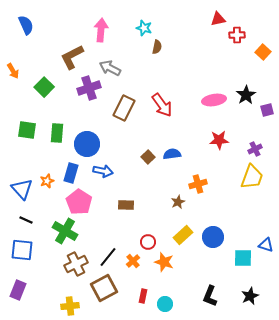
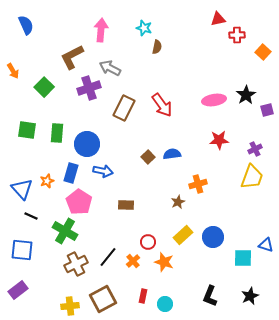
black line at (26, 220): moved 5 px right, 4 px up
brown square at (104, 288): moved 1 px left, 11 px down
purple rectangle at (18, 290): rotated 30 degrees clockwise
